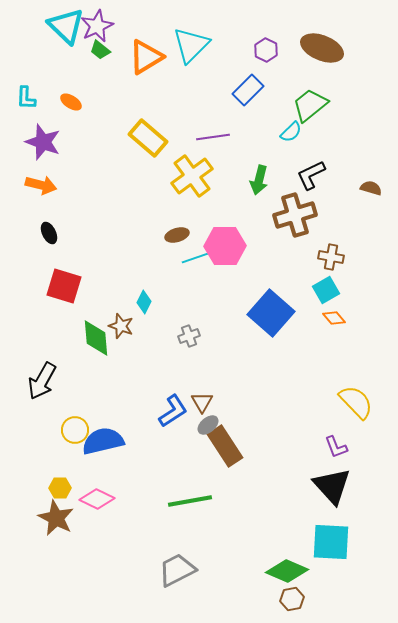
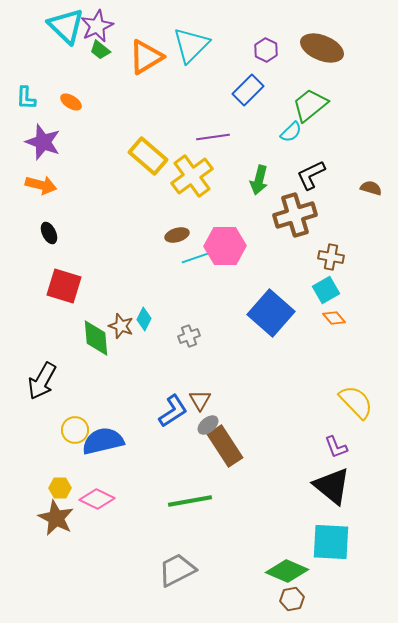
yellow rectangle at (148, 138): moved 18 px down
cyan diamond at (144, 302): moved 17 px down
brown triangle at (202, 402): moved 2 px left, 2 px up
black triangle at (332, 486): rotated 9 degrees counterclockwise
